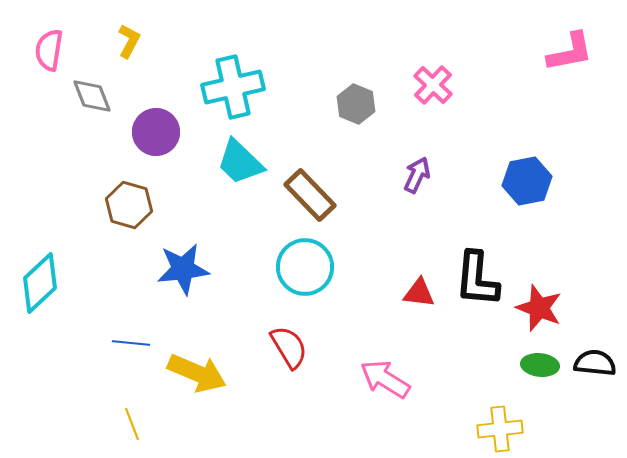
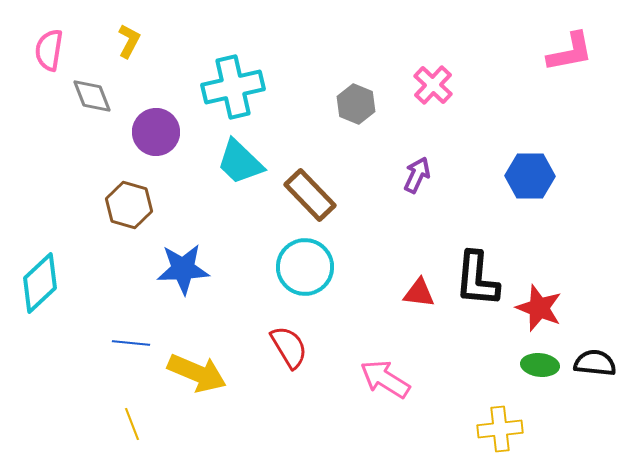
blue hexagon: moved 3 px right, 5 px up; rotated 12 degrees clockwise
blue star: rotated 4 degrees clockwise
